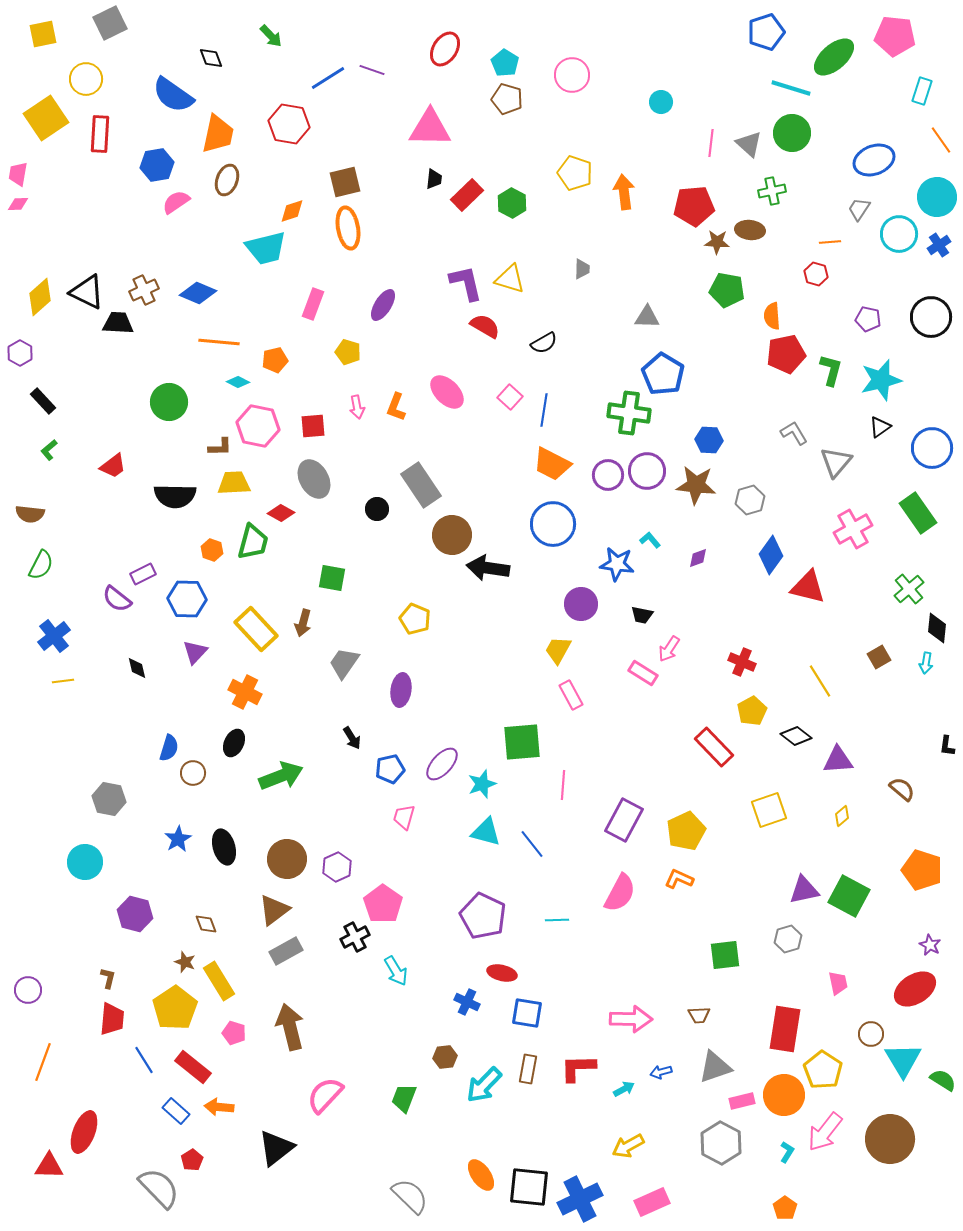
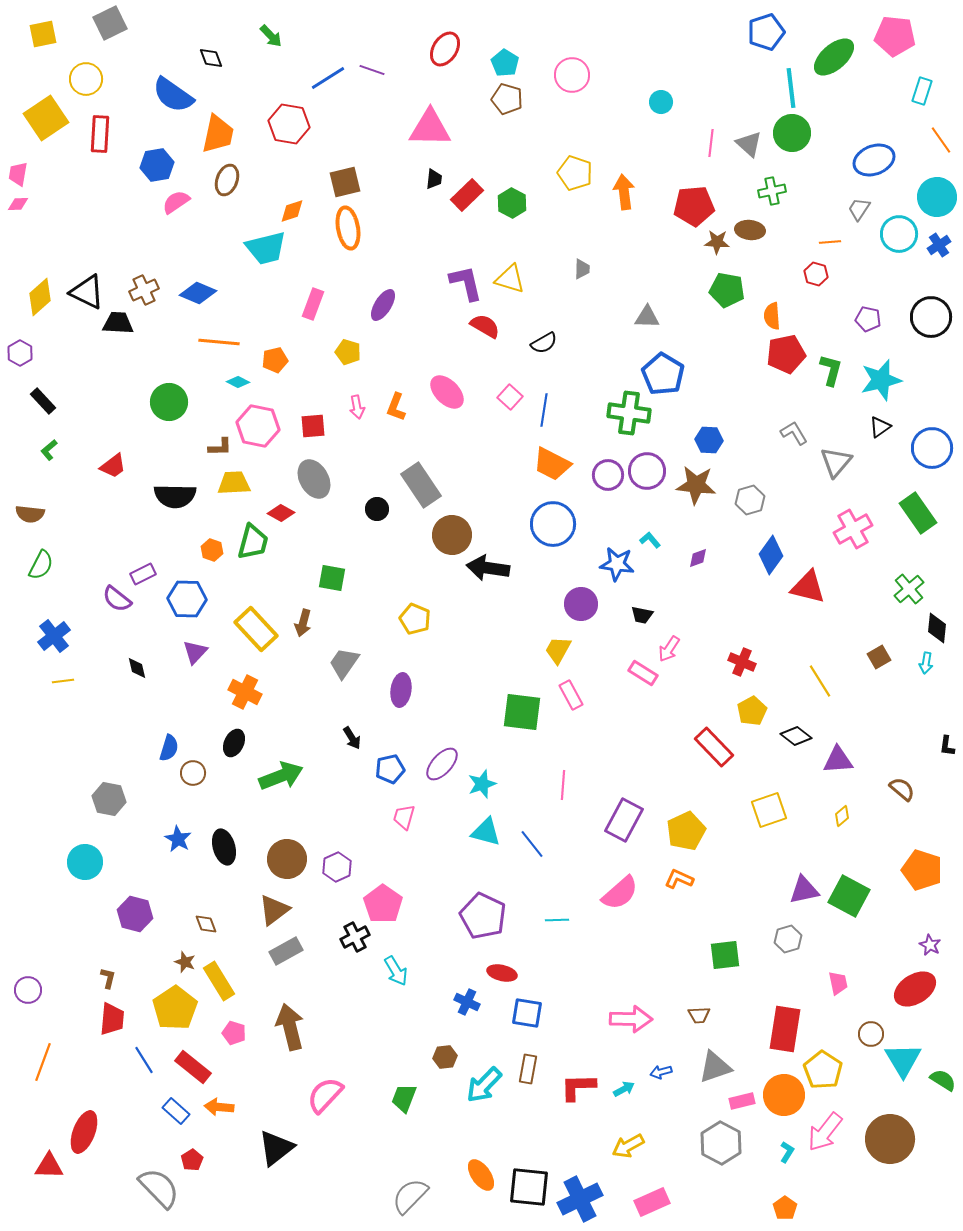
cyan line at (791, 88): rotated 66 degrees clockwise
green square at (522, 742): moved 30 px up; rotated 12 degrees clockwise
blue star at (178, 839): rotated 12 degrees counterclockwise
pink semicircle at (620, 893): rotated 21 degrees clockwise
red L-shape at (578, 1068): moved 19 px down
gray semicircle at (410, 1196): rotated 90 degrees counterclockwise
